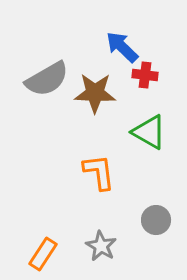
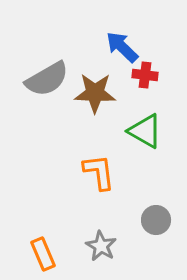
green triangle: moved 4 px left, 1 px up
orange rectangle: rotated 56 degrees counterclockwise
